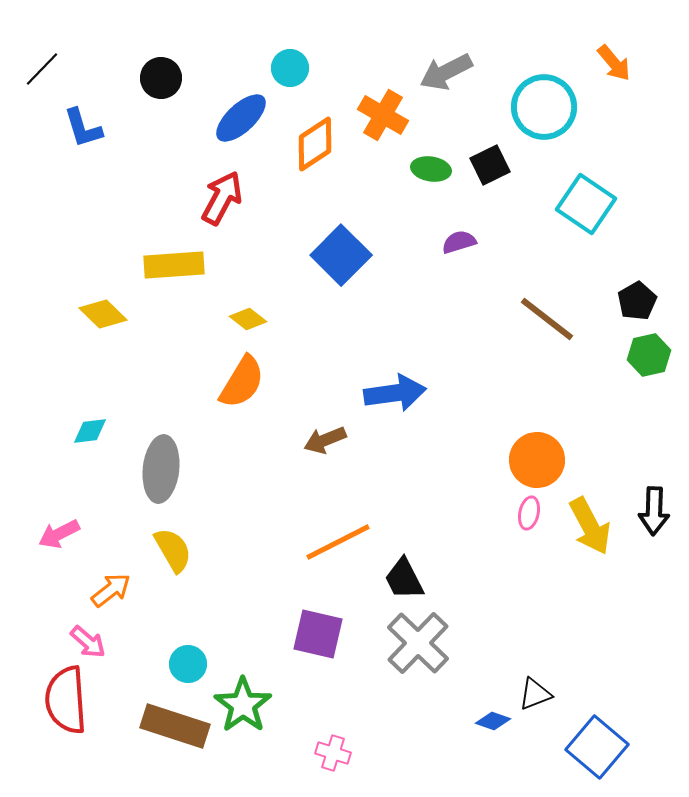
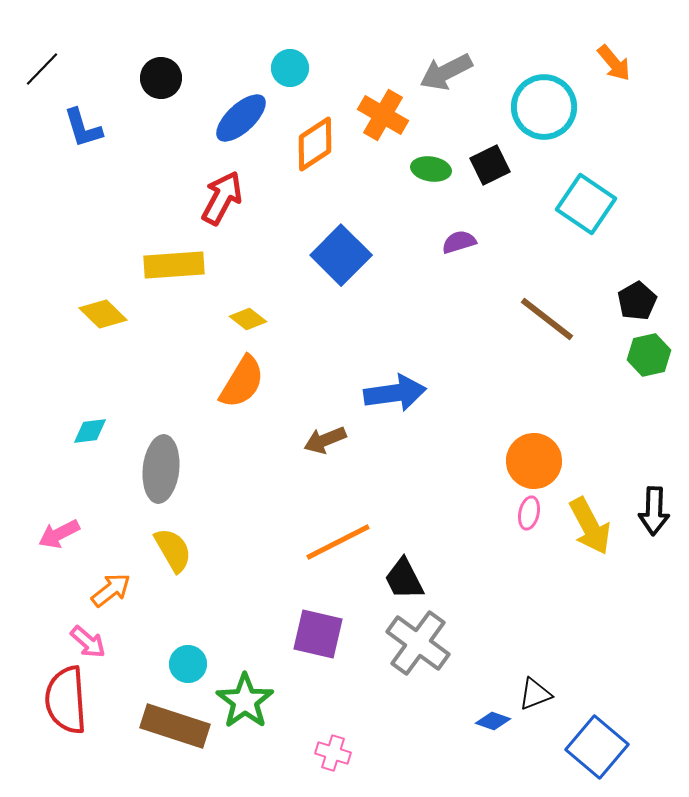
orange circle at (537, 460): moved 3 px left, 1 px down
gray cross at (418, 643): rotated 8 degrees counterclockwise
green star at (243, 705): moved 2 px right, 4 px up
